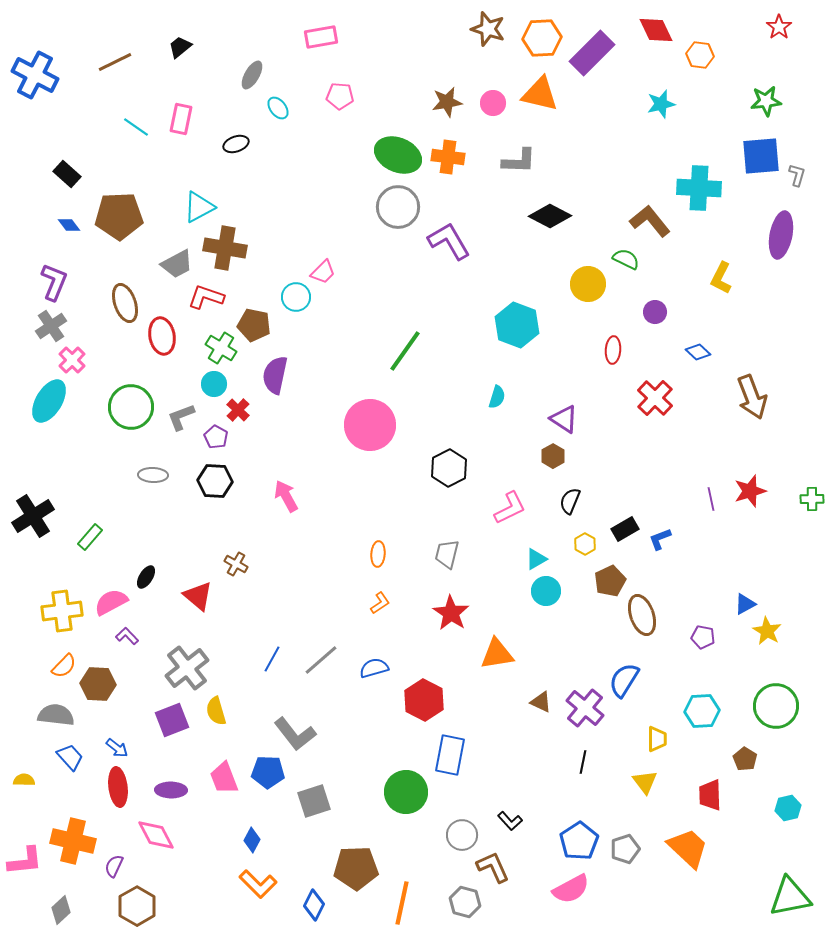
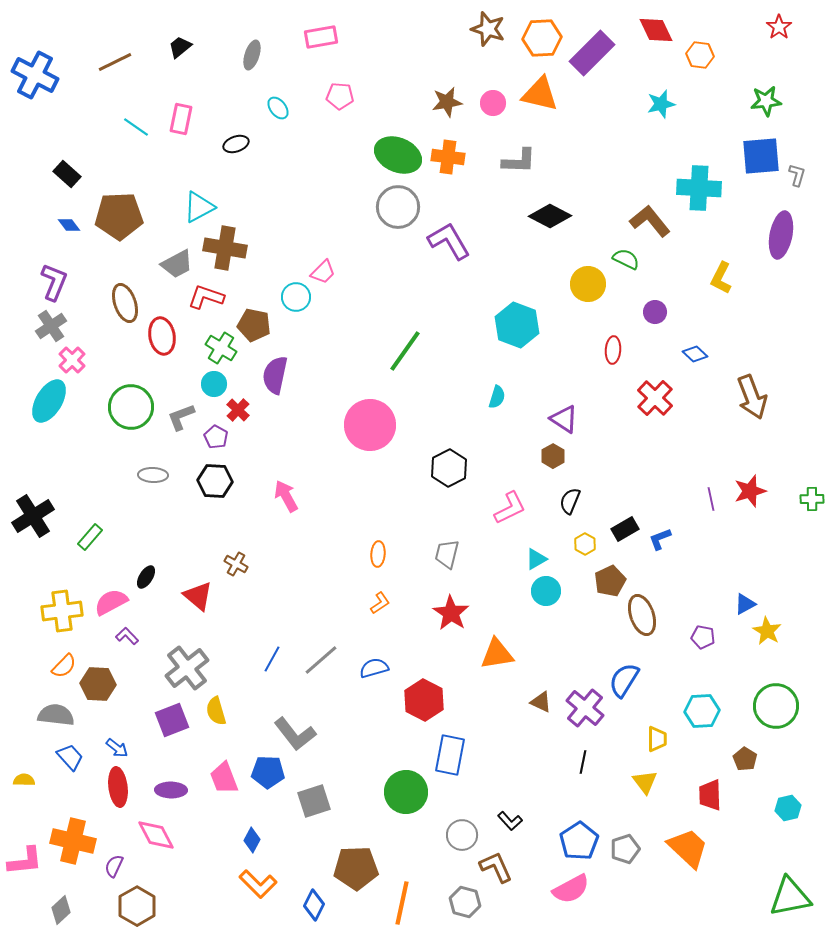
gray ellipse at (252, 75): moved 20 px up; rotated 12 degrees counterclockwise
blue diamond at (698, 352): moved 3 px left, 2 px down
brown L-shape at (493, 867): moved 3 px right
